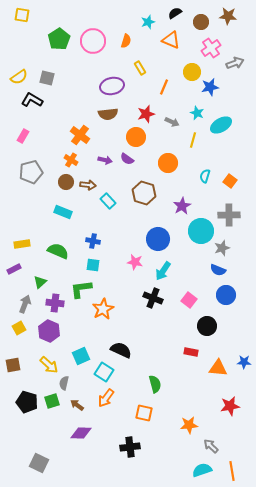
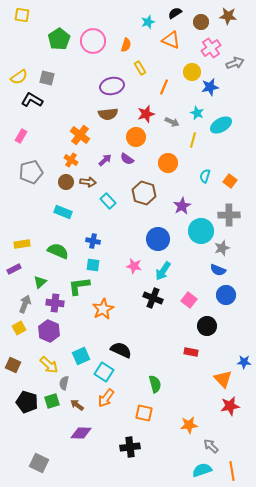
orange semicircle at (126, 41): moved 4 px down
pink rectangle at (23, 136): moved 2 px left
purple arrow at (105, 160): rotated 56 degrees counterclockwise
brown arrow at (88, 185): moved 3 px up
pink star at (135, 262): moved 1 px left, 4 px down
green L-shape at (81, 289): moved 2 px left, 3 px up
brown square at (13, 365): rotated 35 degrees clockwise
orange triangle at (218, 368): moved 5 px right, 11 px down; rotated 42 degrees clockwise
